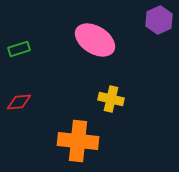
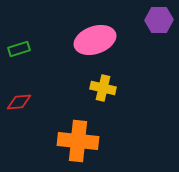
purple hexagon: rotated 24 degrees clockwise
pink ellipse: rotated 51 degrees counterclockwise
yellow cross: moved 8 px left, 11 px up
